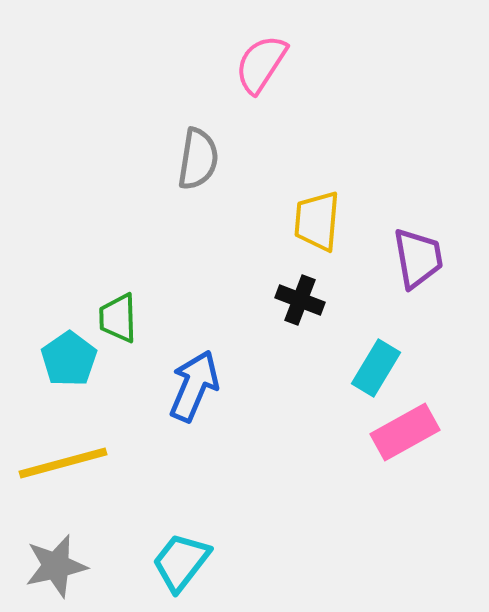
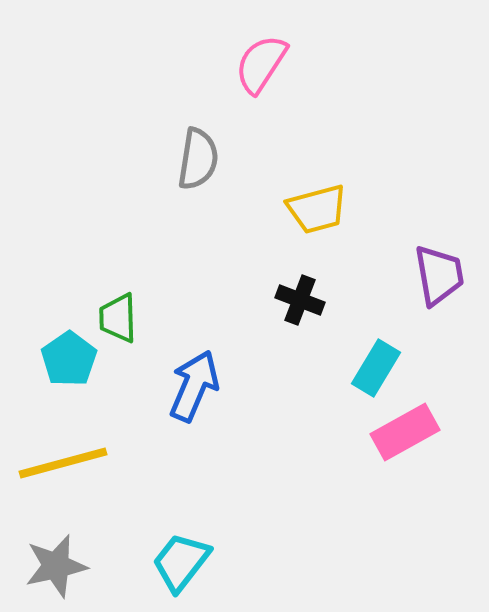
yellow trapezoid: moved 12 px up; rotated 110 degrees counterclockwise
purple trapezoid: moved 21 px right, 17 px down
